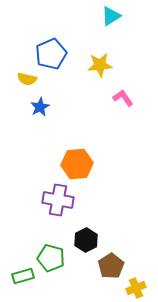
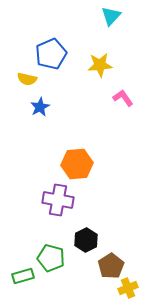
cyan triangle: rotated 15 degrees counterclockwise
yellow cross: moved 8 px left
